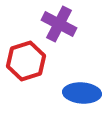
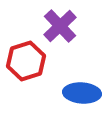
purple cross: moved 1 px right, 2 px down; rotated 20 degrees clockwise
